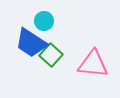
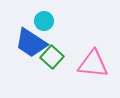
green square: moved 1 px right, 2 px down
